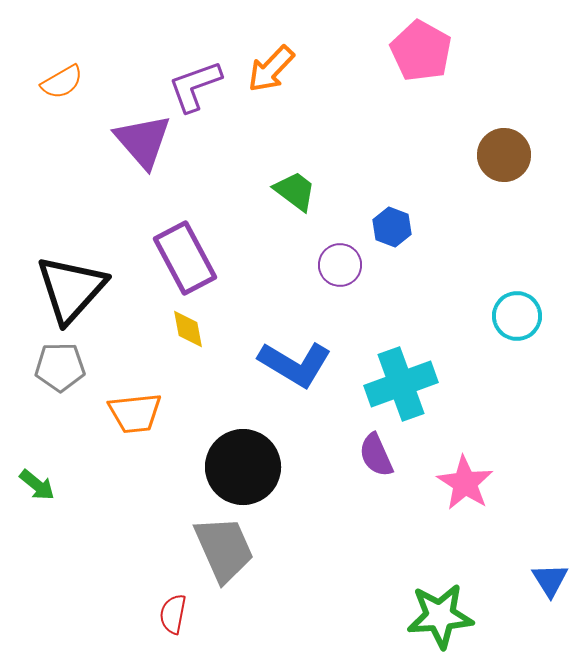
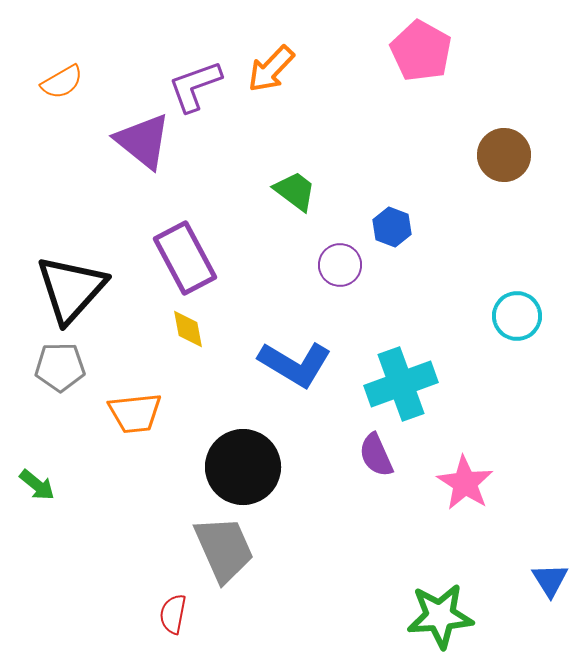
purple triangle: rotated 10 degrees counterclockwise
